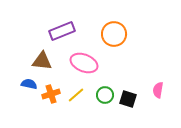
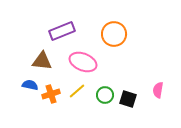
pink ellipse: moved 1 px left, 1 px up
blue semicircle: moved 1 px right, 1 px down
yellow line: moved 1 px right, 4 px up
